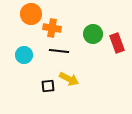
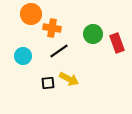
black line: rotated 42 degrees counterclockwise
cyan circle: moved 1 px left, 1 px down
black square: moved 3 px up
